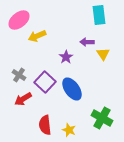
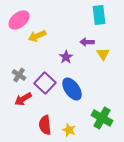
purple square: moved 1 px down
